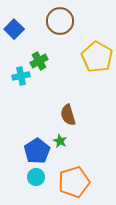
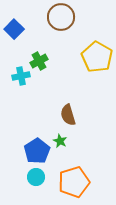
brown circle: moved 1 px right, 4 px up
